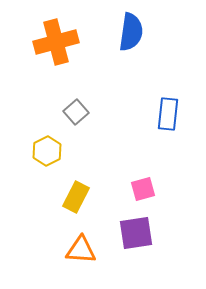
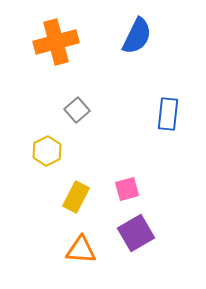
blue semicircle: moved 6 px right, 4 px down; rotated 18 degrees clockwise
gray square: moved 1 px right, 2 px up
pink square: moved 16 px left
purple square: rotated 21 degrees counterclockwise
